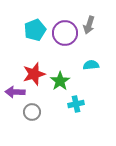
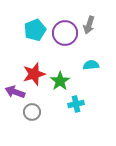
purple arrow: rotated 18 degrees clockwise
